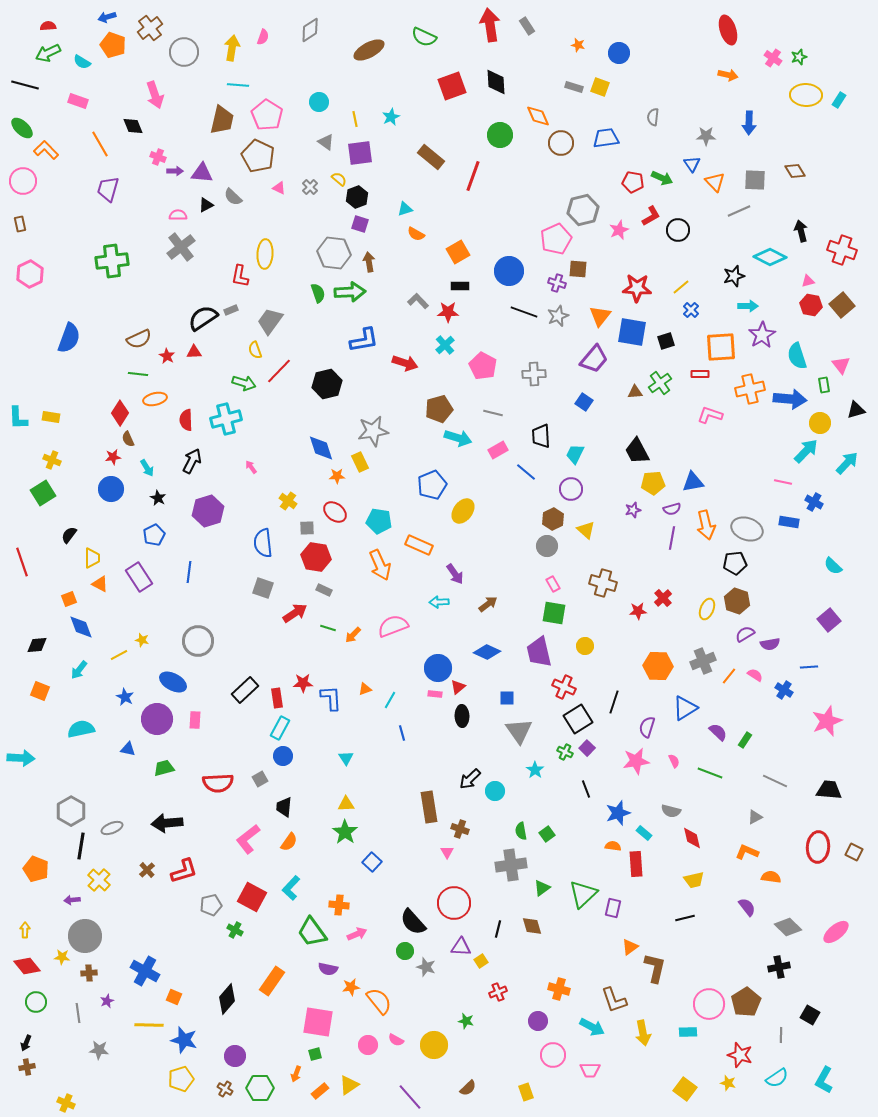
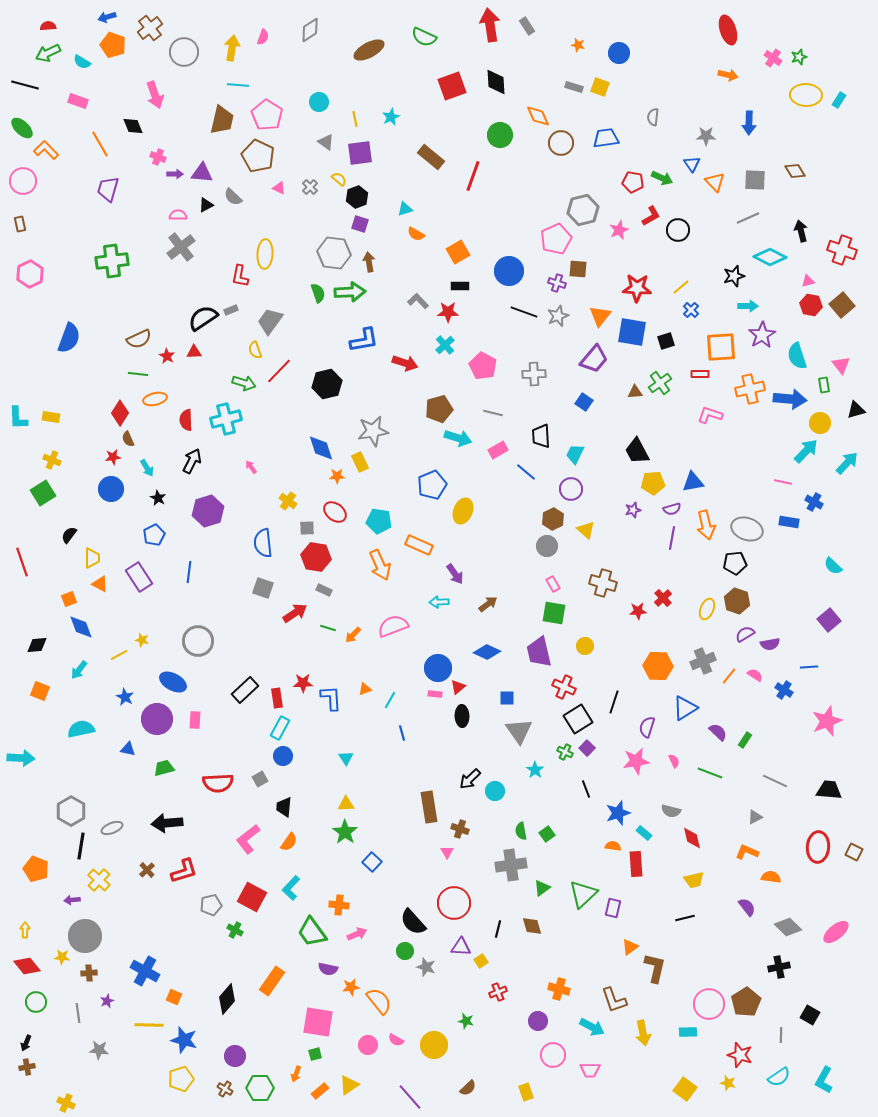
purple arrow at (175, 171): moved 3 px down
gray line at (739, 211): moved 9 px right, 7 px down
yellow ellipse at (463, 511): rotated 15 degrees counterclockwise
cyan semicircle at (777, 1078): moved 2 px right, 1 px up
